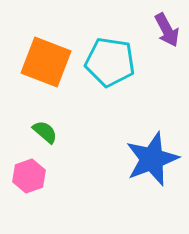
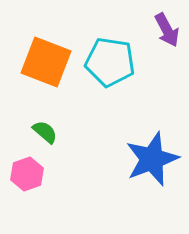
pink hexagon: moved 2 px left, 2 px up
